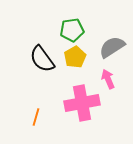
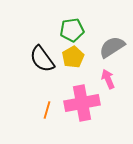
yellow pentagon: moved 2 px left
orange line: moved 11 px right, 7 px up
